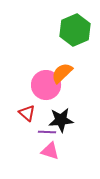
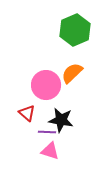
orange semicircle: moved 10 px right
black star: rotated 15 degrees clockwise
